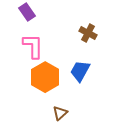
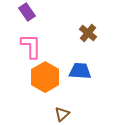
brown cross: rotated 12 degrees clockwise
pink L-shape: moved 2 px left
blue trapezoid: rotated 65 degrees clockwise
brown triangle: moved 2 px right, 1 px down
